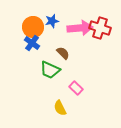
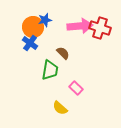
blue star: moved 7 px left, 1 px up
pink arrow: moved 2 px up
blue cross: moved 2 px left
green trapezoid: rotated 105 degrees counterclockwise
yellow semicircle: rotated 21 degrees counterclockwise
